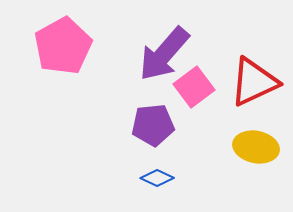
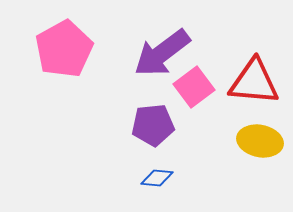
pink pentagon: moved 1 px right, 3 px down
purple arrow: moved 2 px left, 1 px up; rotated 12 degrees clockwise
red triangle: rotated 30 degrees clockwise
yellow ellipse: moved 4 px right, 6 px up
blue diamond: rotated 20 degrees counterclockwise
